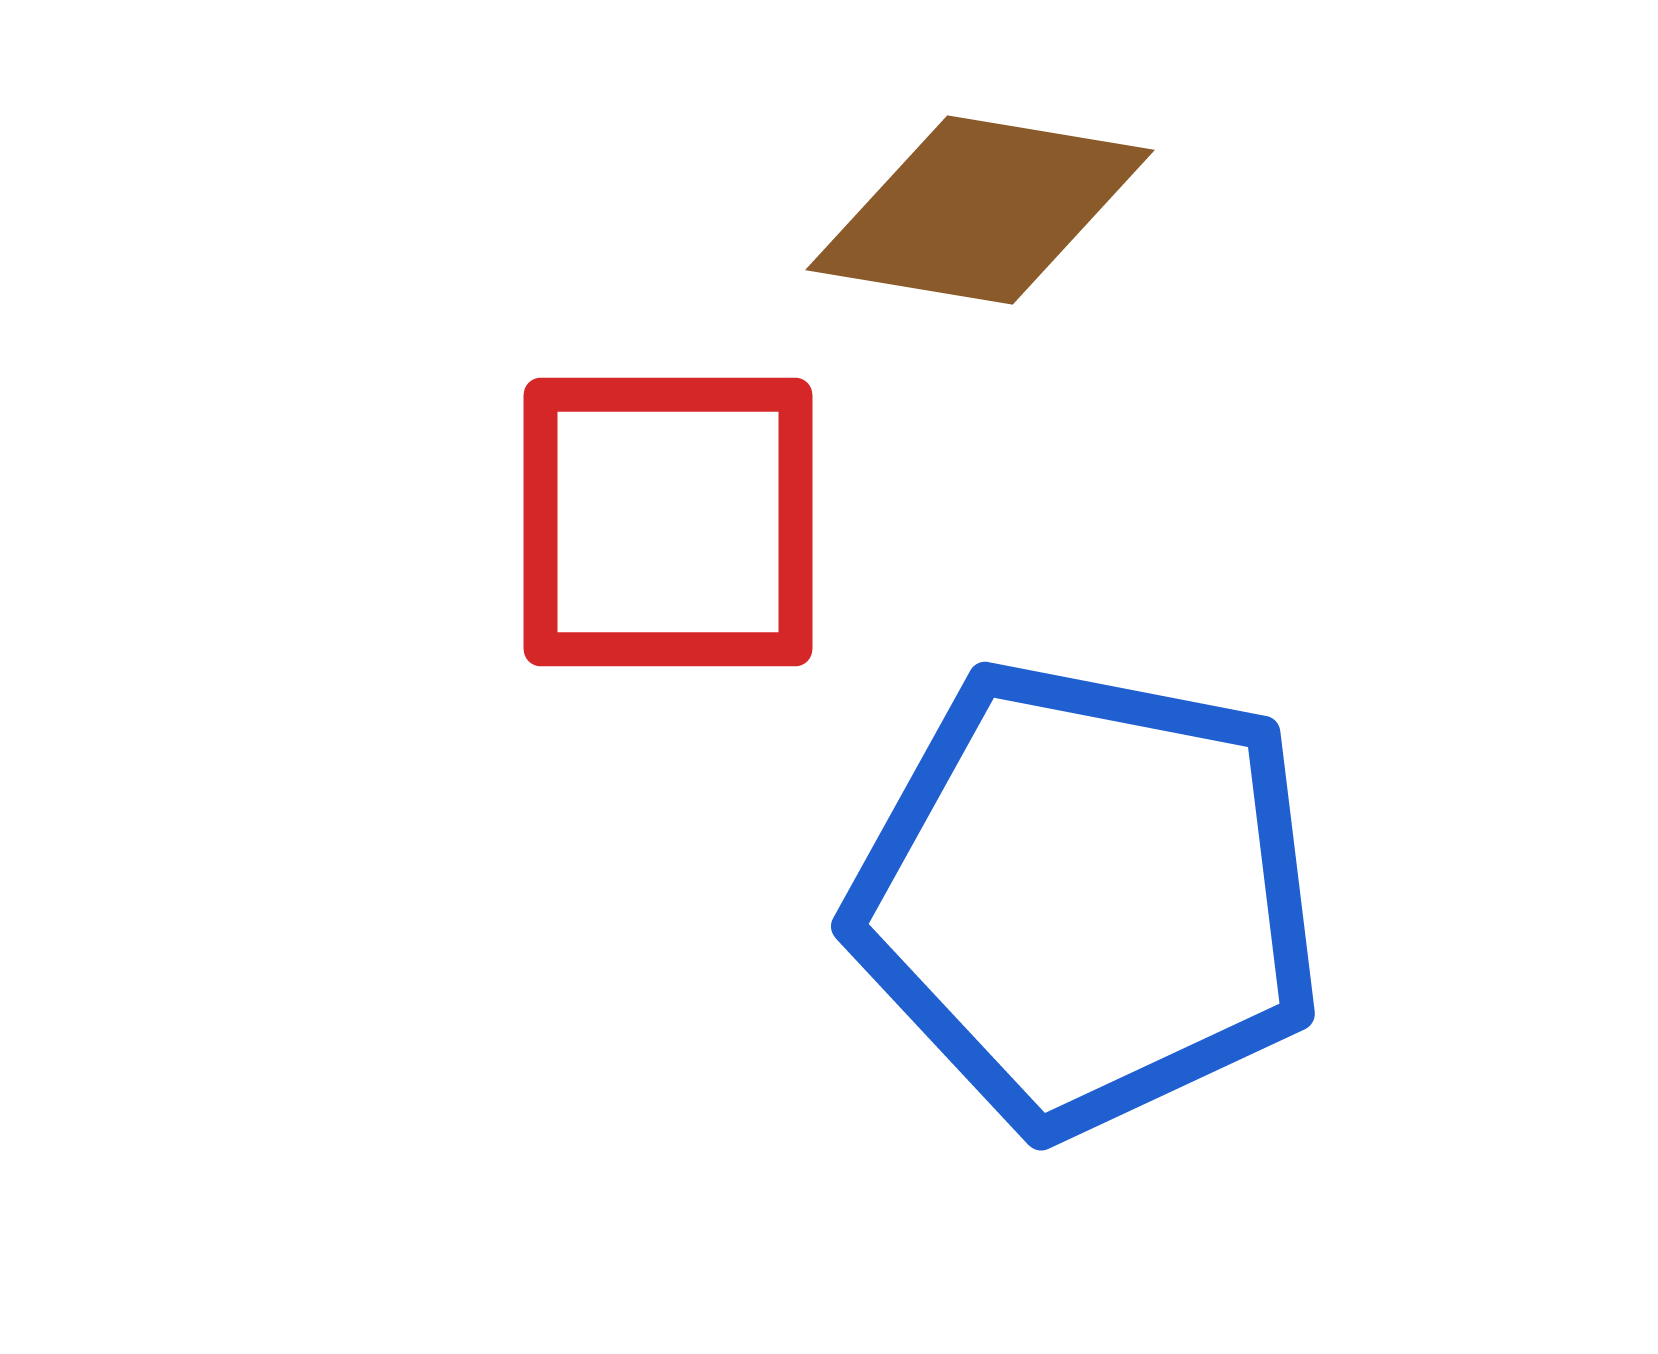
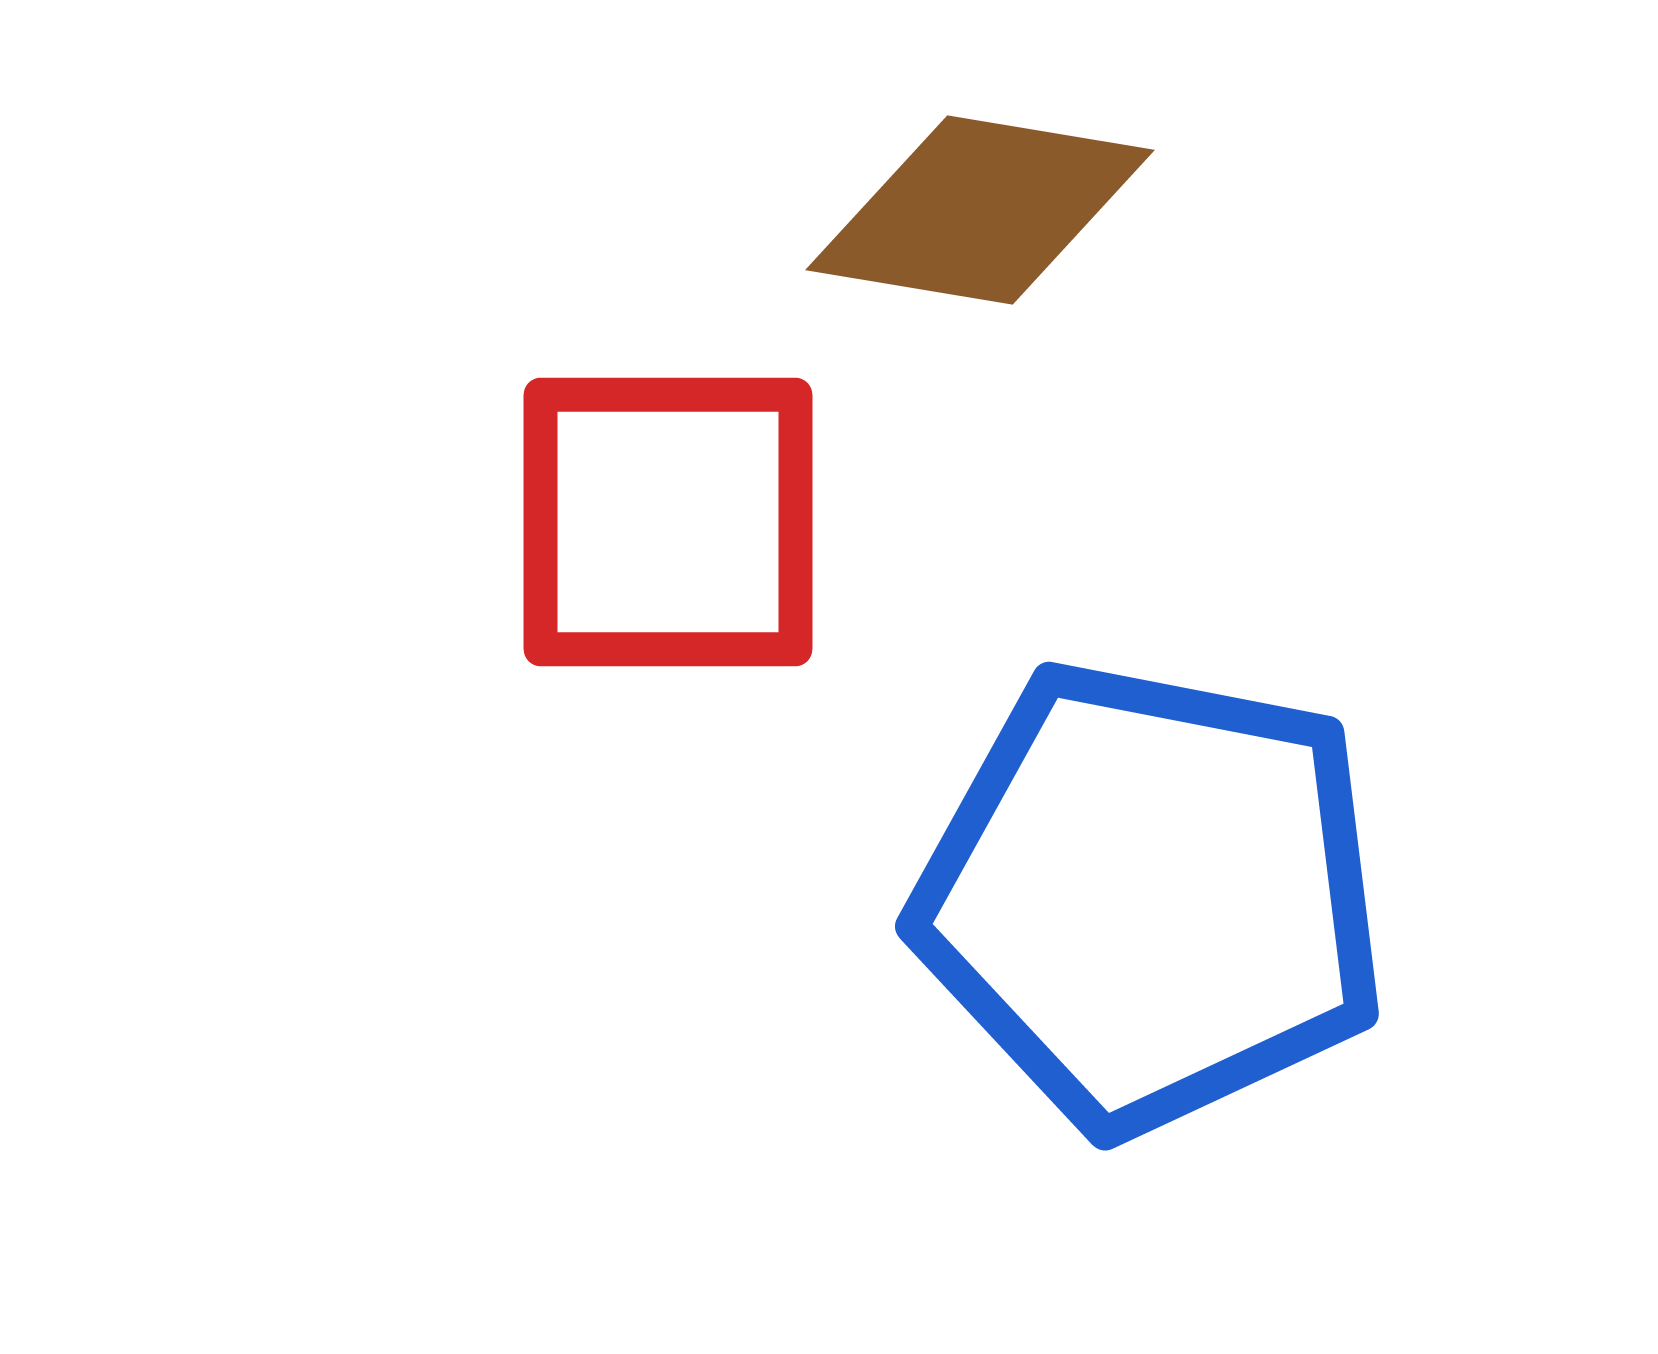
blue pentagon: moved 64 px right
